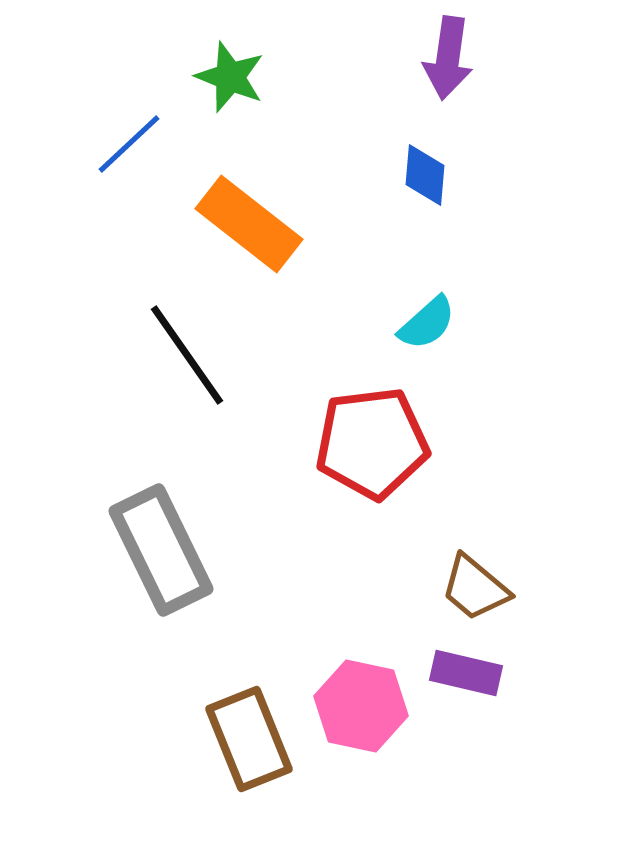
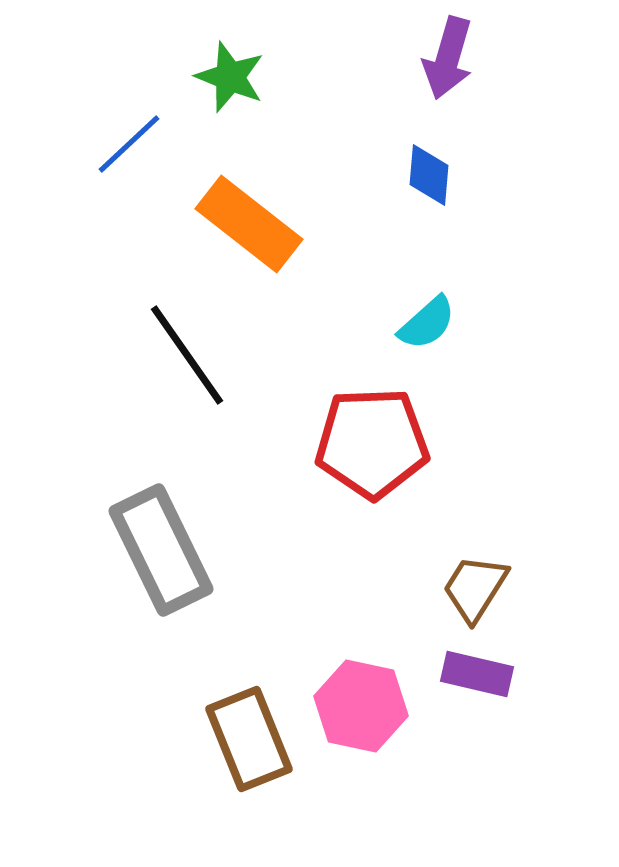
purple arrow: rotated 8 degrees clockwise
blue diamond: moved 4 px right
red pentagon: rotated 5 degrees clockwise
brown trapezoid: rotated 82 degrees clockwise
purple rectangle: moved 11 px right, 1 px down
